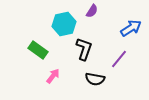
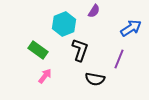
purple semicircle: moved 2 px right
cyan hexagon: rotated 10 degrees counterclockwise
black L-shape: moved 4 px left, 1 px down
purple line: rotated 18 degrees counterclockwise
pink arrow: moved 8 px left
